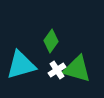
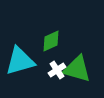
green diamond: rotated 30 degrees clockwise
cyan triangle: moved 1 px left, 4 px up
